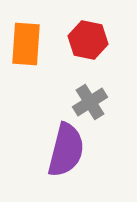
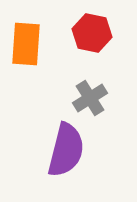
red hexagon: moved 4 px right, 7 px up
gray cross: moved 4 px up
